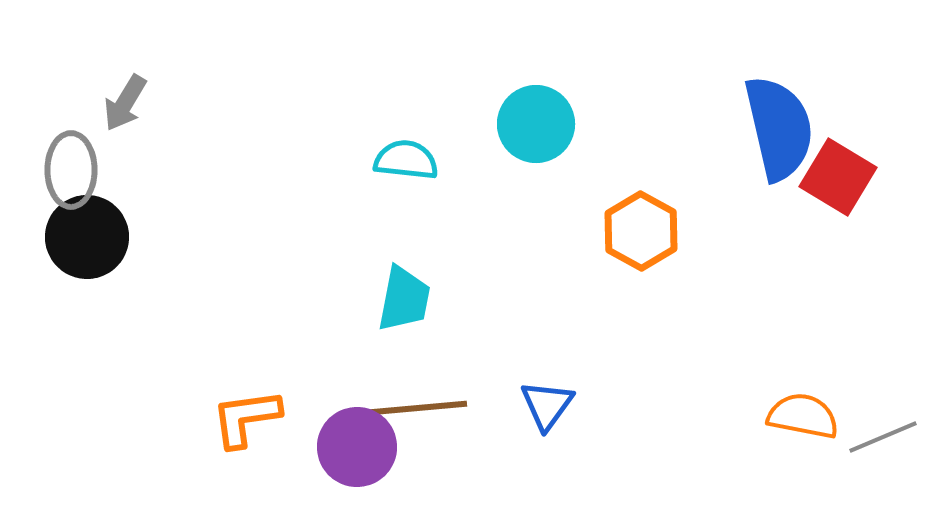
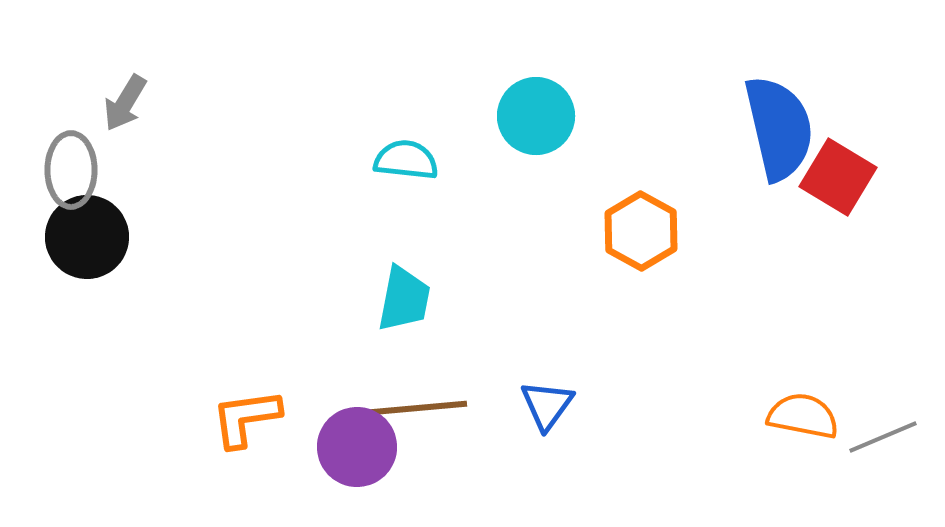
cyan circle: moved 8 px up
